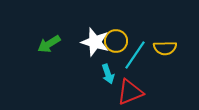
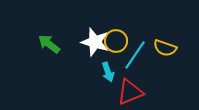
green arrow: rotated 70 degrees clockwise
yellow semicircle: rotated 20 degrees clockwise
cyan arrow: moved 2 px up
